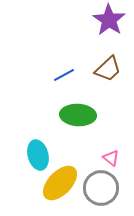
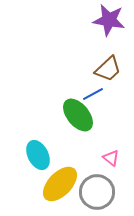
purple star: rotated 24 degrees counterclockwise
blue line: moved 29 px right, 19 px down
green ellipse: rotated 48 degrees clockwise
cyan ellipse: rotated 12 degrees counterclockwise
yellow ellipse: moved 1 px down
gray circle: moved 4 px left, 4 px down
